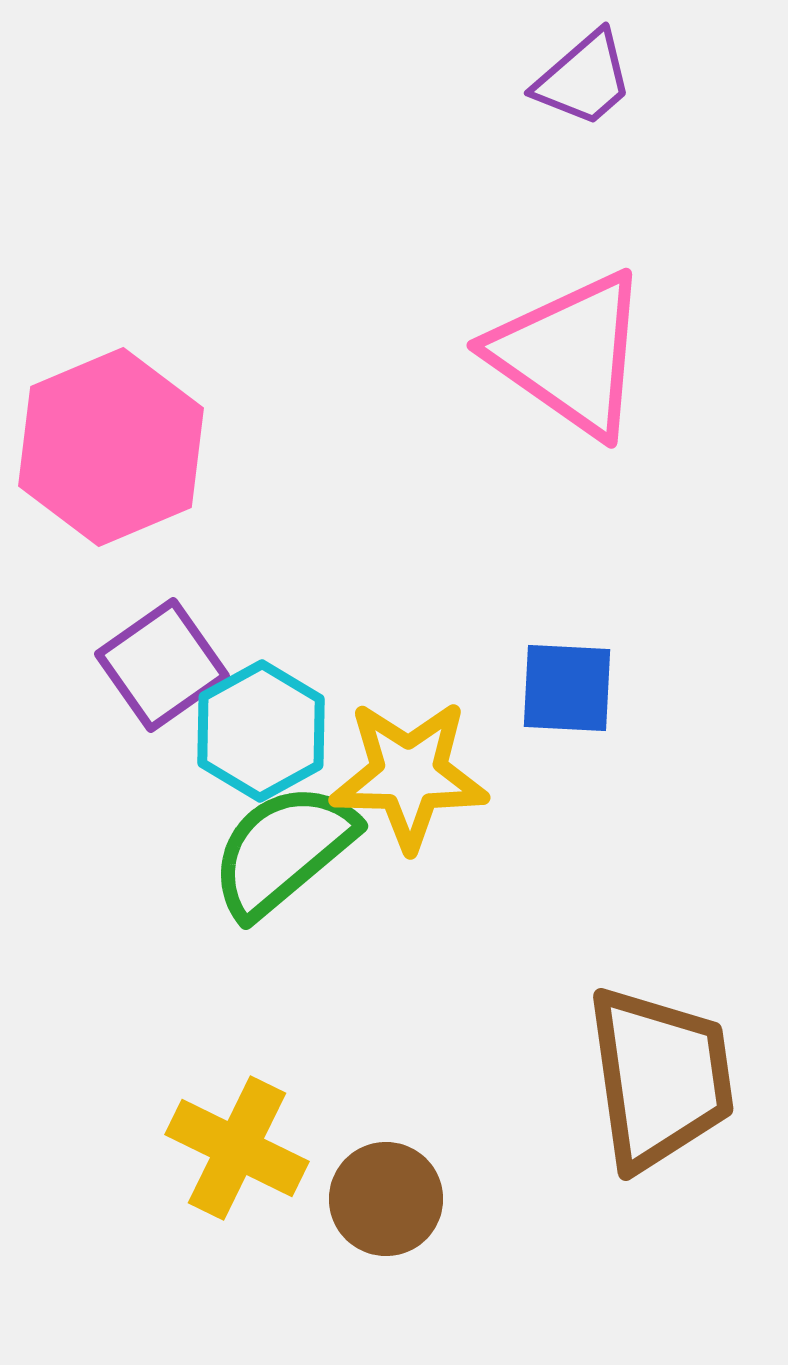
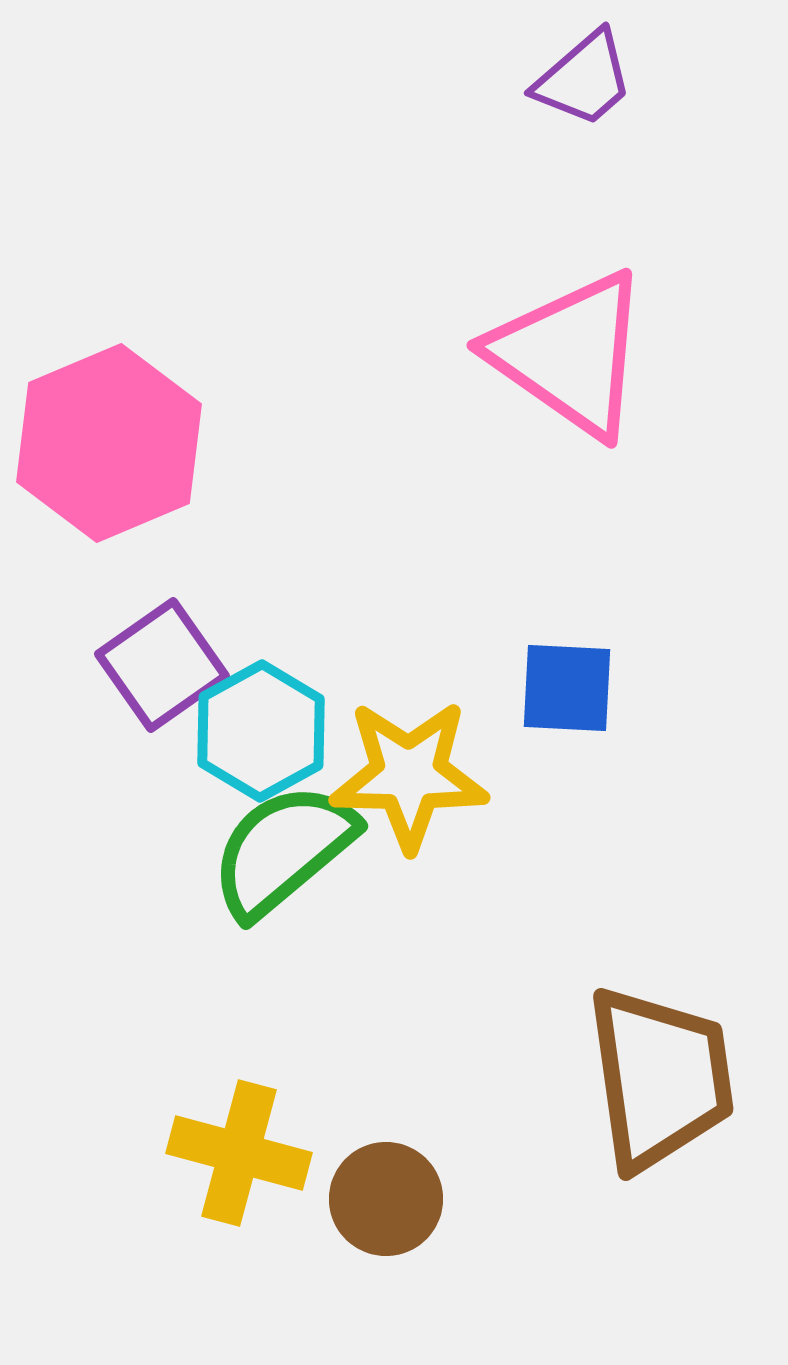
pink hexagon: moved 2 px left, 4 px up
yellow cross: moved 2 px right, 5 px down; rotated 11 degrees counterclockwise
